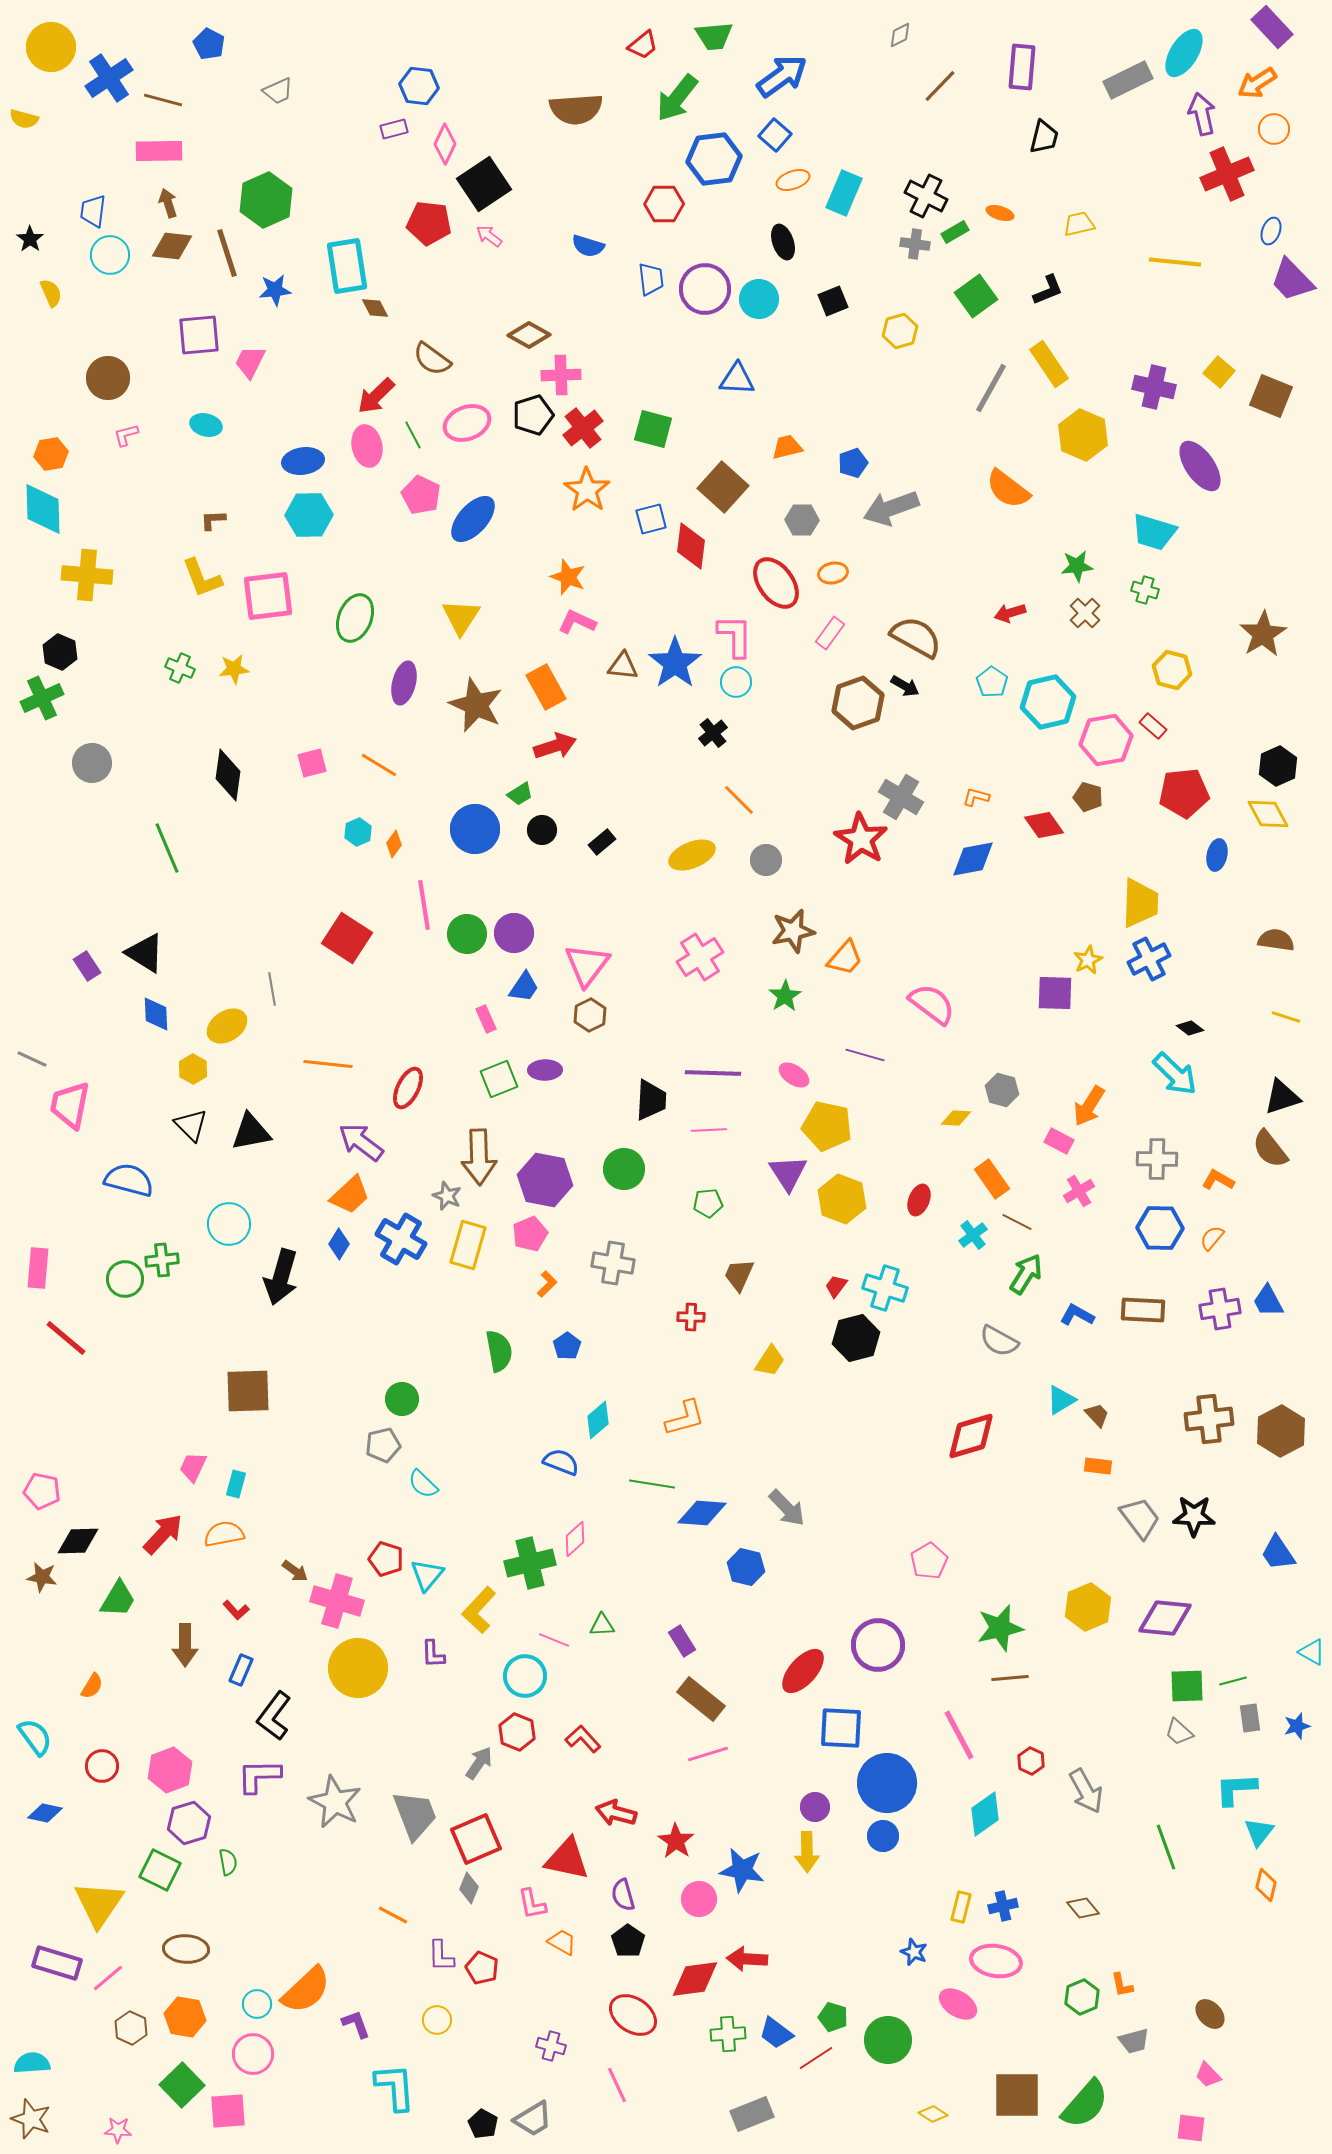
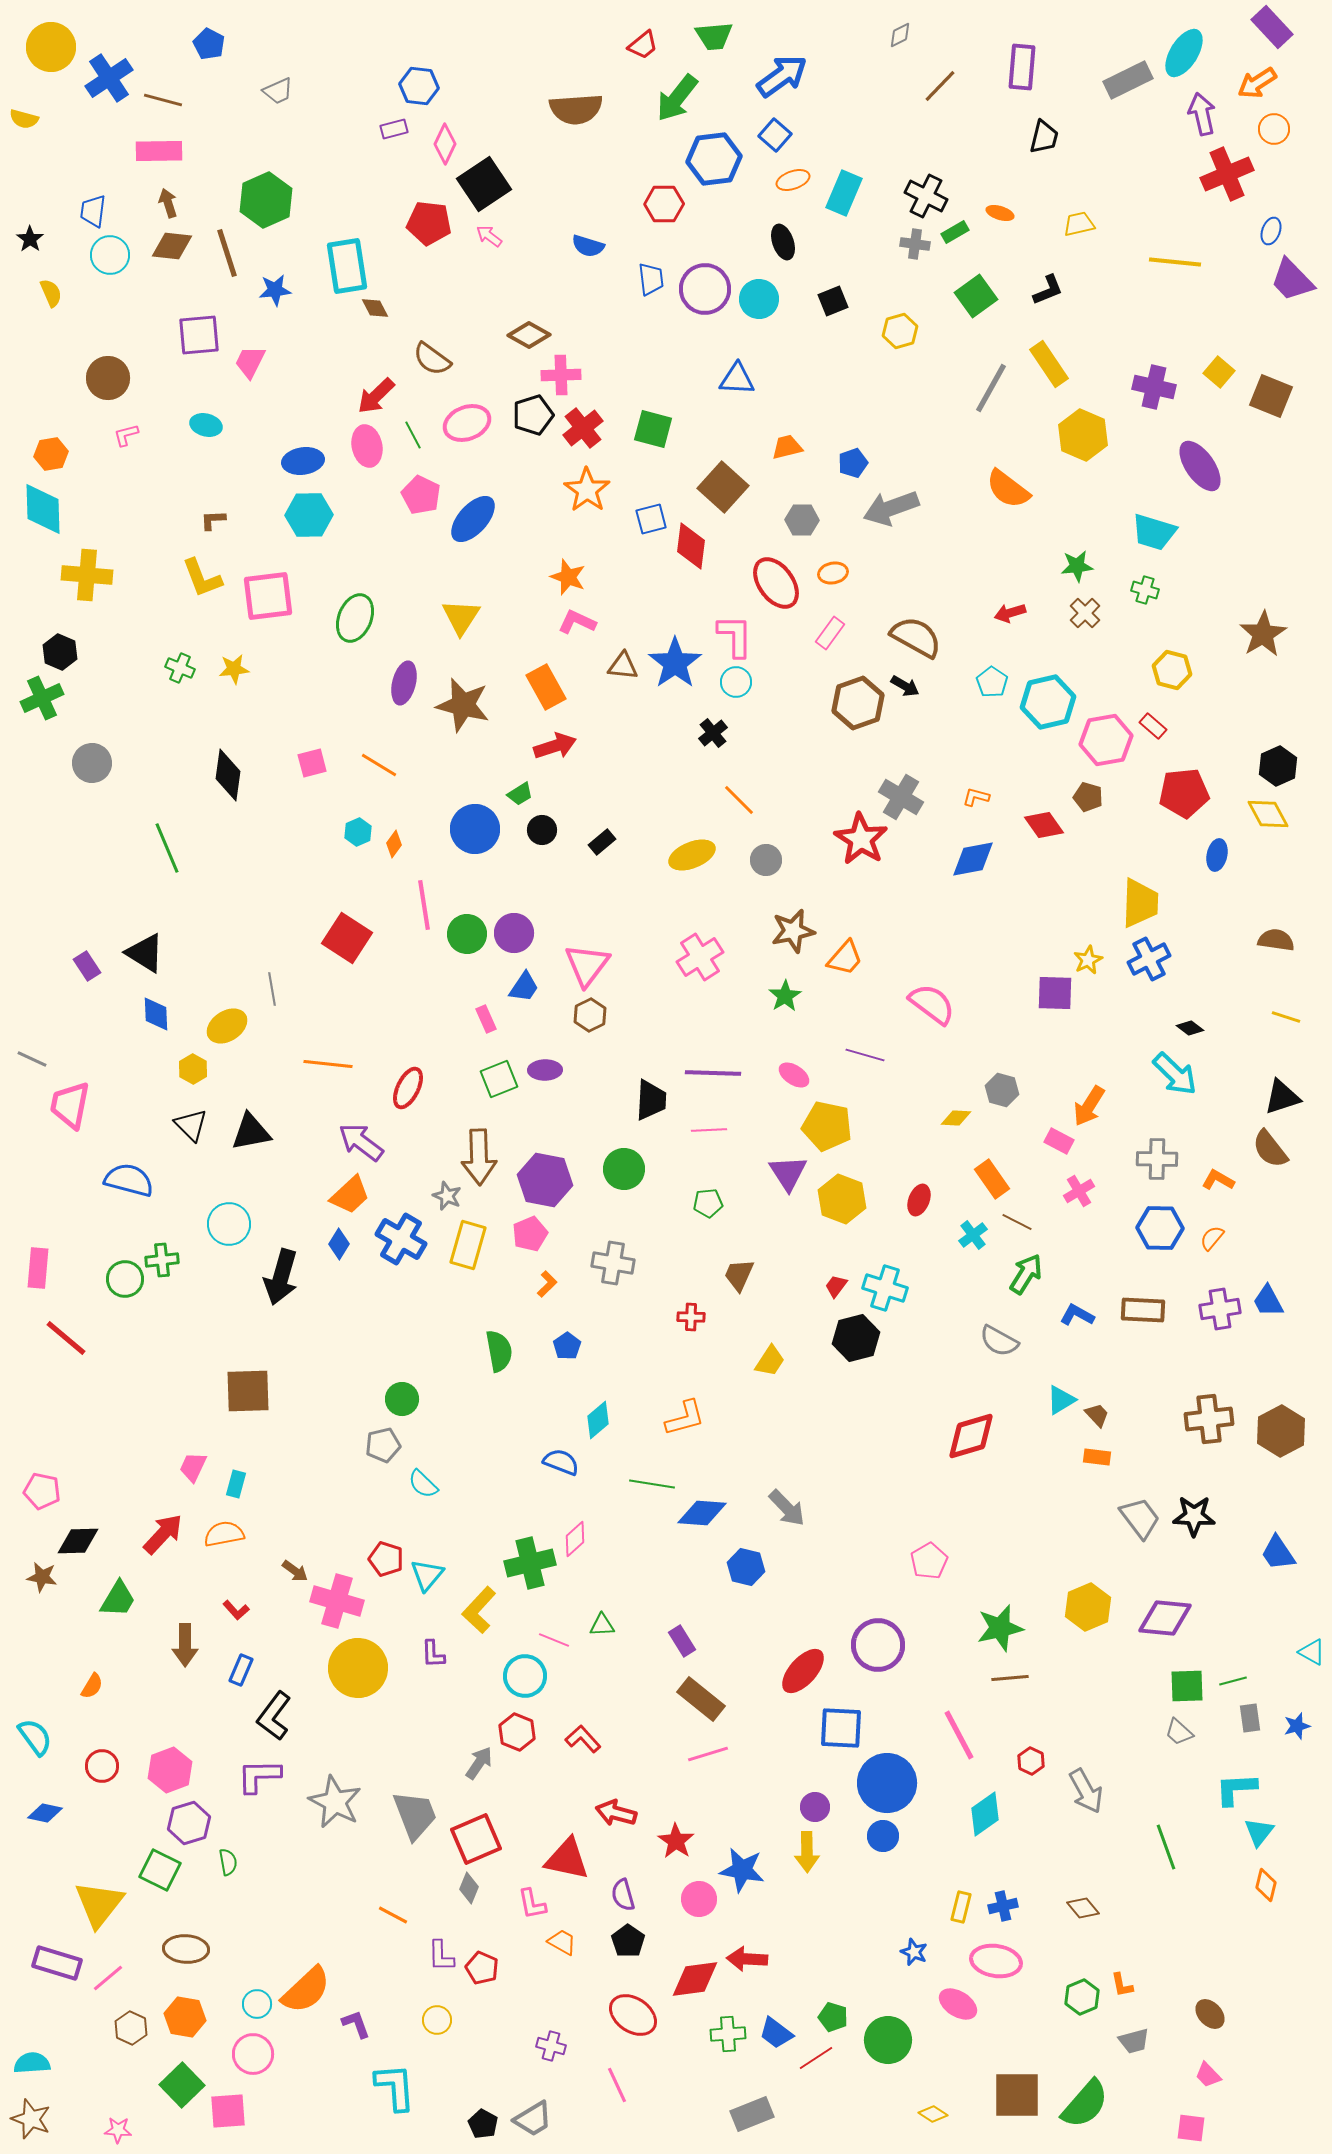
brown star at (476, 705): moved 13 px left; rotated 10 degrees counterclockwise
orange rectangle at (1098, 1466): moved 1 px left, 9 px up
yellow triangle at (99, 1904): rotated 4 degrees clockwise
